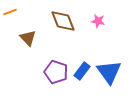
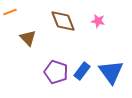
blue triangle: moved 2 px right
